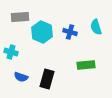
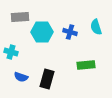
cyan hexagon: rotated 25 degrees counterclockwise
